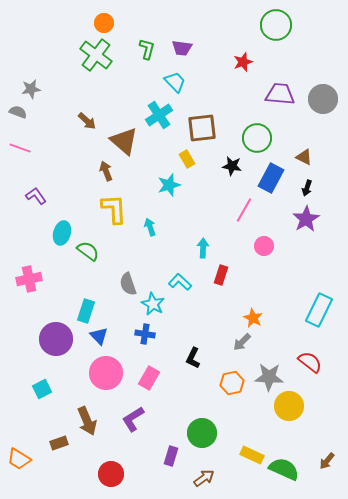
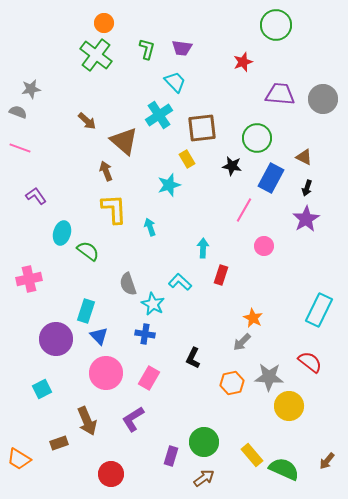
green circle at (202, 433): moved 2 px right, 9 px down
yellow rectangle at (252, 455): rotated 25 degrees clockwise
